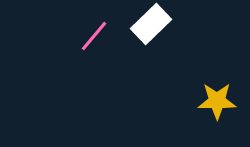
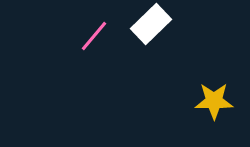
yellow star: moved 3 px left
